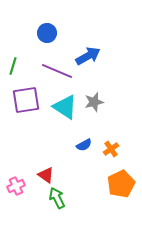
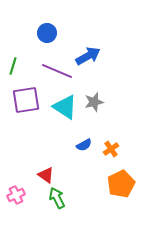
pink cross: moved 9 px down
